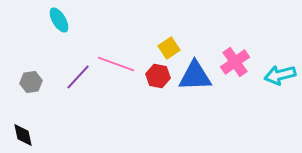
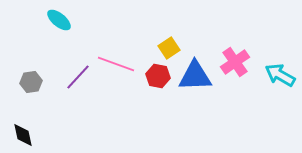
cyan ellipse: rotated 20 degrees counterclockwise
cyan arrow: rotated 44 degrees clockwise
